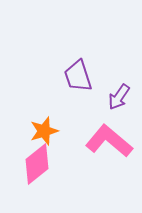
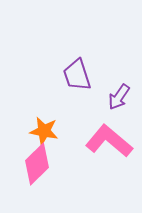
purple trapezoid: moved 1 px left, 1 px up
orange star: rotated 28 degrees clockwise
pink diamond: rotated 6 degrees counterclockwise
